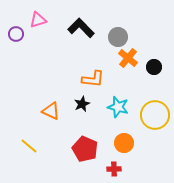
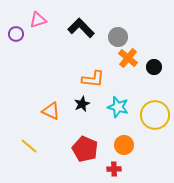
orange circle: moved 2 px down
